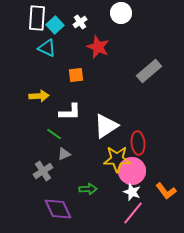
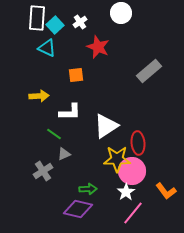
white star: moved 6 px left; rotated 18 degrees clockwise
purple diamond: moved 20 px right; rotated 52 degrees counterclockwise
